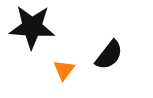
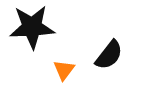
black star: rotated 6 degrees counterclockwise
